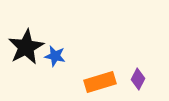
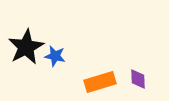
purple diamond: rotated 30 degrees counterclockwise
